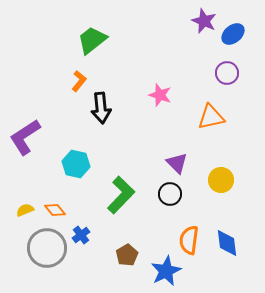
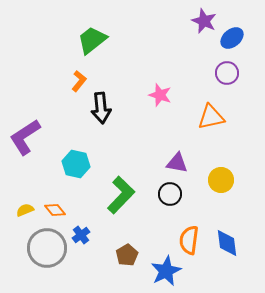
blue ellipse: moved 1 px left, 4 px down
purple triangle: rotated 35 degrees counterclockwise
